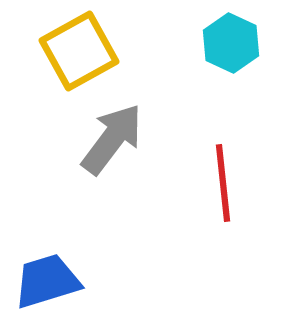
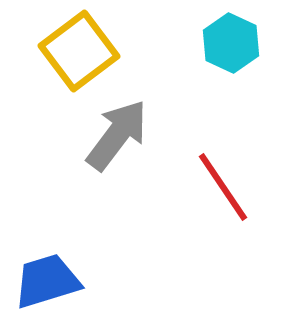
yellow square: rotated 8 degrees counterclockwise
gray arrow: moved 5 px right, 4 px up
red line: moved 4 px down; rotated 28 degrees counterclockwise
